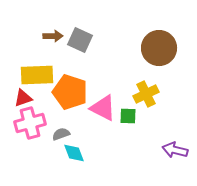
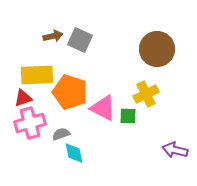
brown arrow: rotated 12 degrees counterclockwise
brown circle: moved 2 px left, 1 px down
cyan diamond: rotated 10 degrees clockwise
